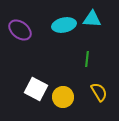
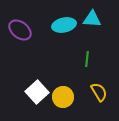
white square: moved 1 px right, 3 px down; rotated 20 degrees clockwise
